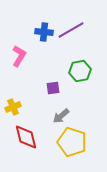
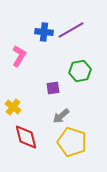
yellow cross: rotated 28 degrees counterclockwise
